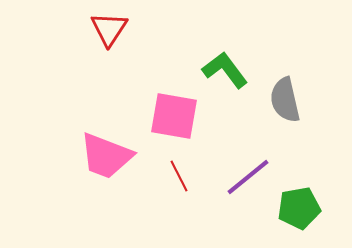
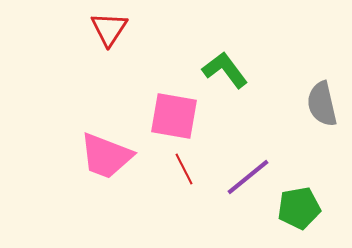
gray semicircle: moved 37 px right, 4 px down
red line: moved 5 px right, 7 px up
